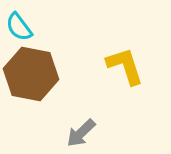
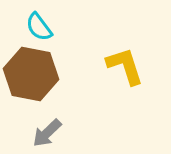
cyan semicircle: moved 20 px right
gray arrow: moved 34 px left
